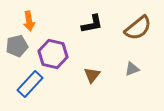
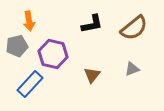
brown semicircle: moved 4 px left
